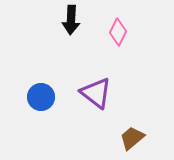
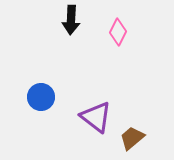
purple triangle: moved 24 px down
